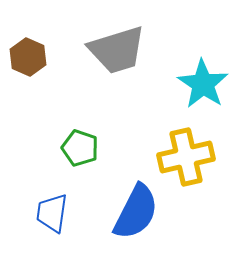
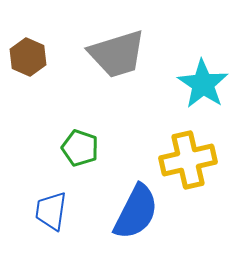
gray trapezoid: moved 4 px down
yellow cross: moved 2 px right, 3 px down
blue trapezoid: moved 1 px left, 2 px up
